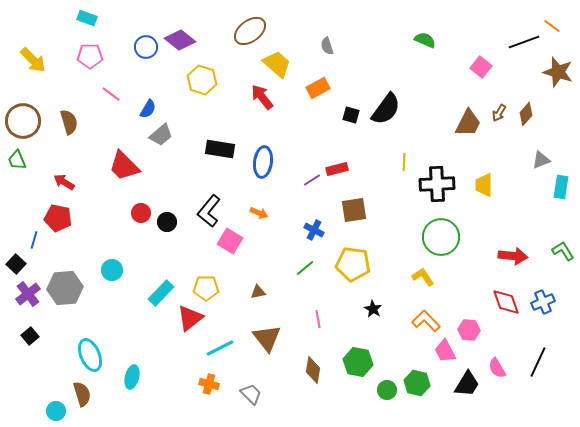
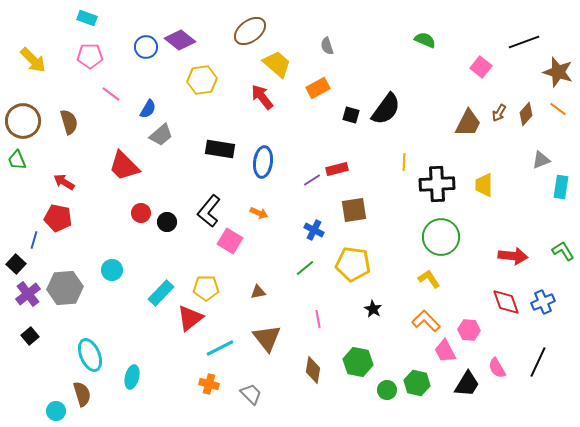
orange line at (552, 26): moved 6 px right, 83 px down
yellow hexagon at (202, 80): rotated 24 degrees counterclockwise
yellow L-shape at (423, 277): moved 6 px right, 2 px down
